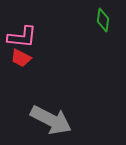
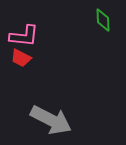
green diamond: rotated 10 degrees counterclockwise
pink L-shape: moved 2 px right, 1 px up
